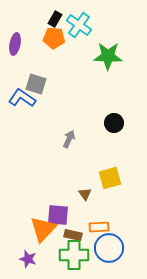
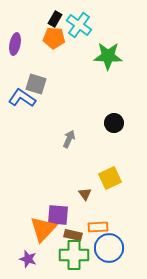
yellow square: rotated 10 degrees counterclockwise
orange rectangle: moved 1 px left
